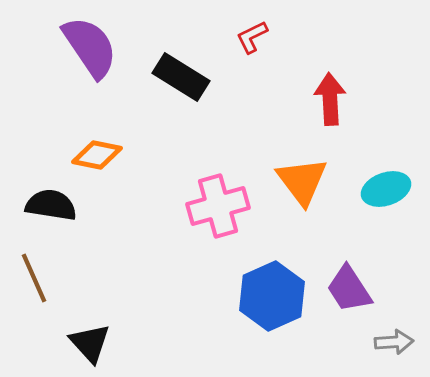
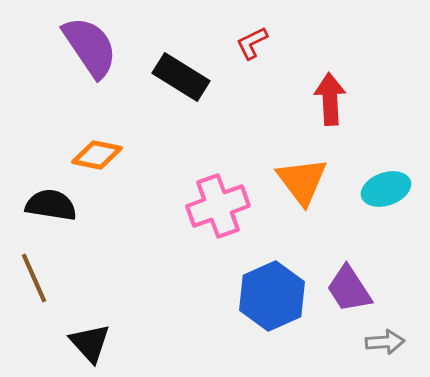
red L-shape: moved 6 px down
pink cross: rotated 4 degrees counterclockwise
gray arrow: moved 9 px left
